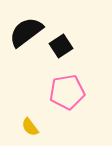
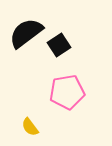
black semicircle: moved 1 px down
black square: moved 2 px left, 1 px up
